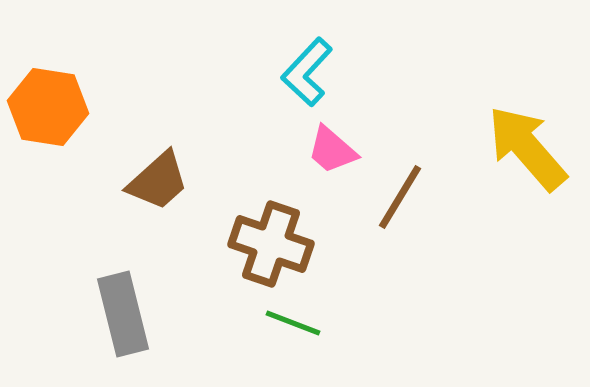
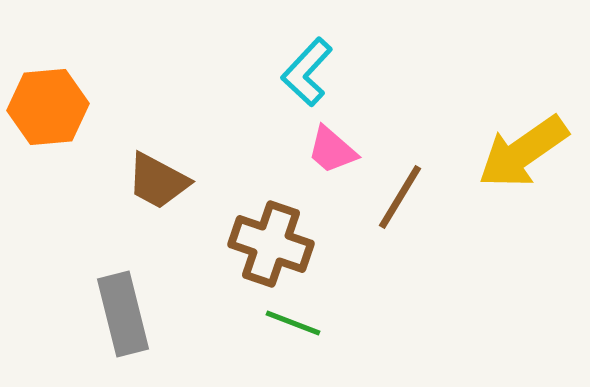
orange hexagon: rotated 14 degrees counterclockwise
yellow arrow: moved 4 px left, 4 px down; rotated 84 degrees counterclockwise
brown trapezoid: rotated 70 degrees clockwise
